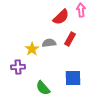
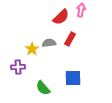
pink arrow: rotated 16 degrees clockwise
